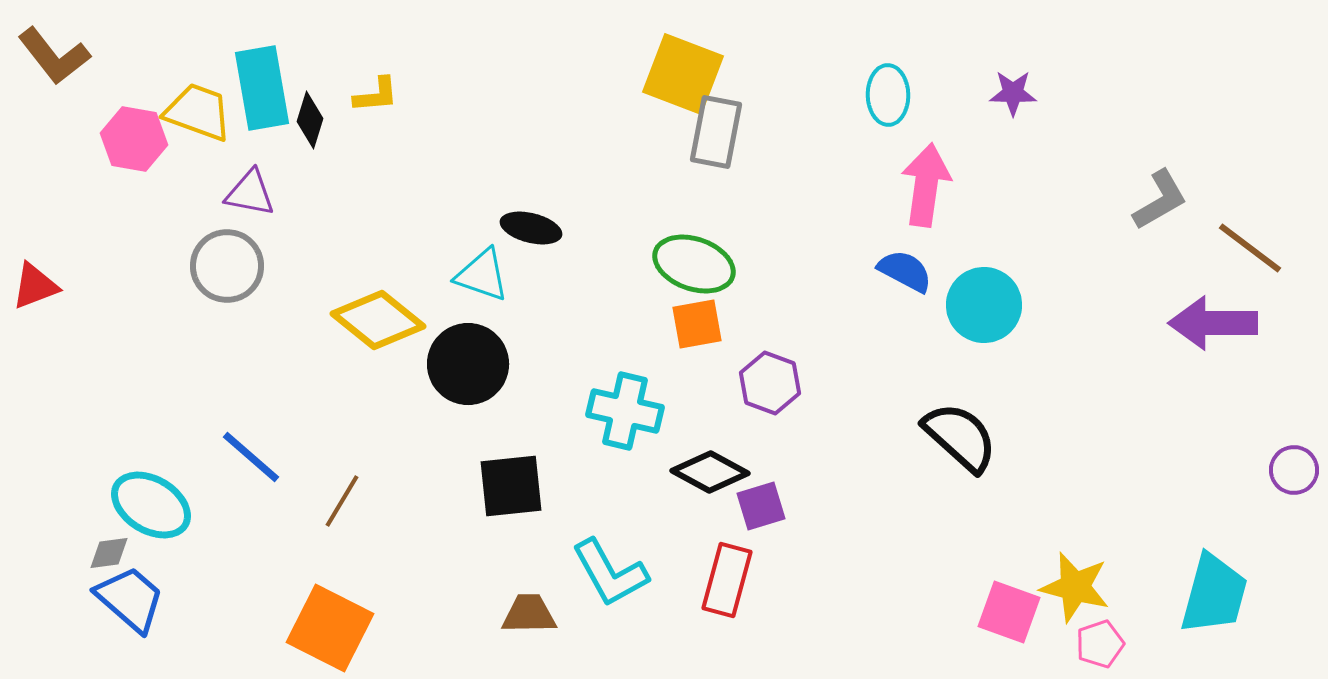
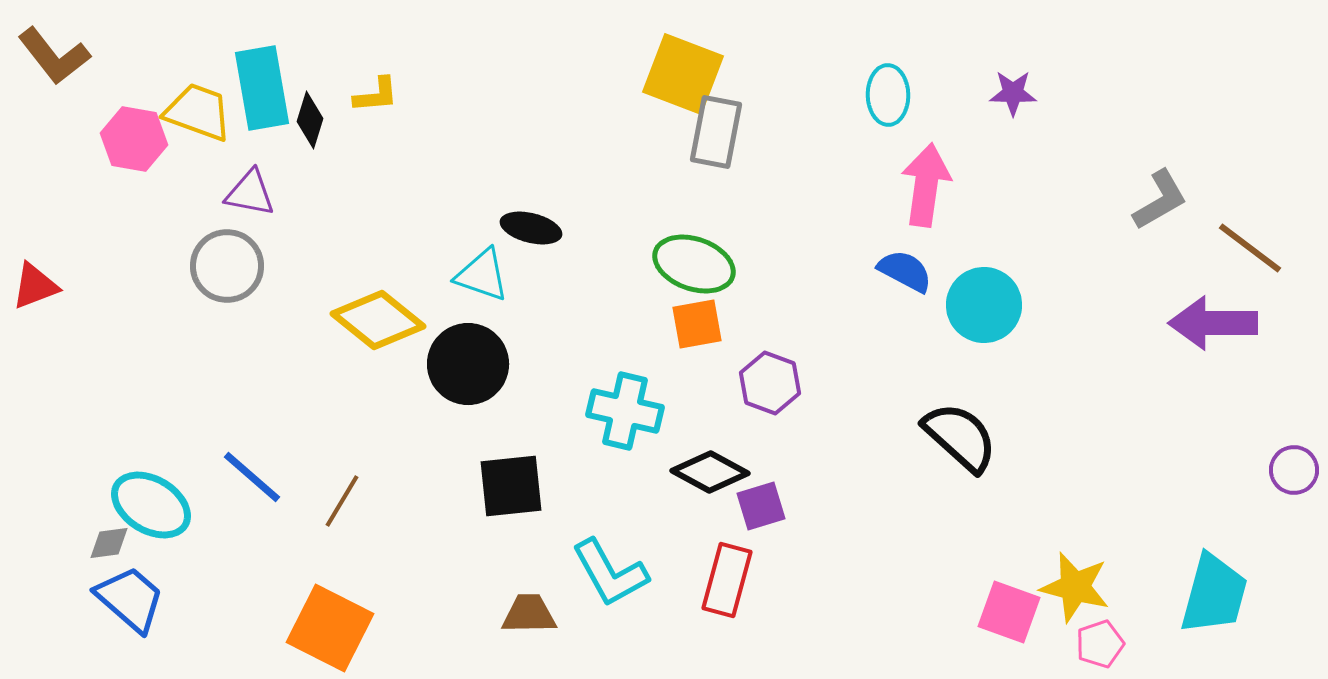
blue line at (251, 457): moved 1 px right, 20 px down
gray diamond at (109, 553): moved 10 px up
